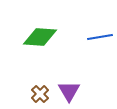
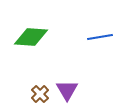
green diamond: moved 9 px left
purple triangle: moved 2 px left, 1 px up
